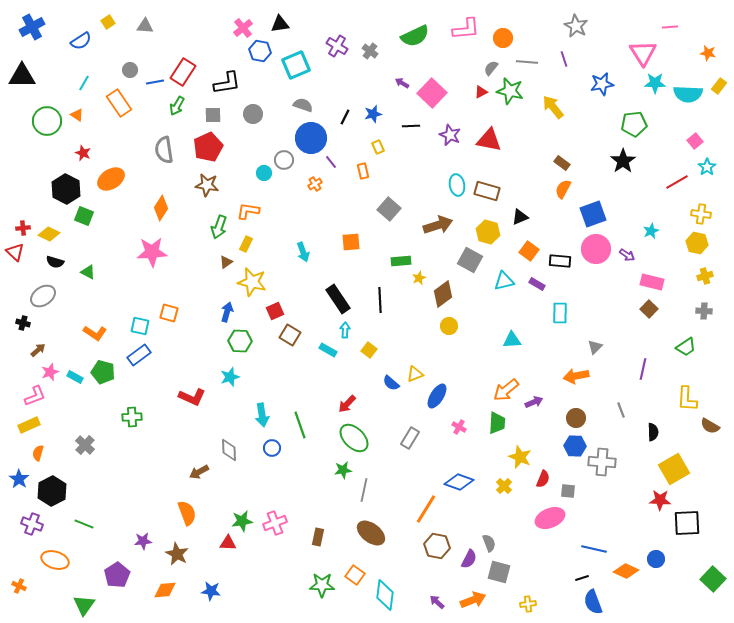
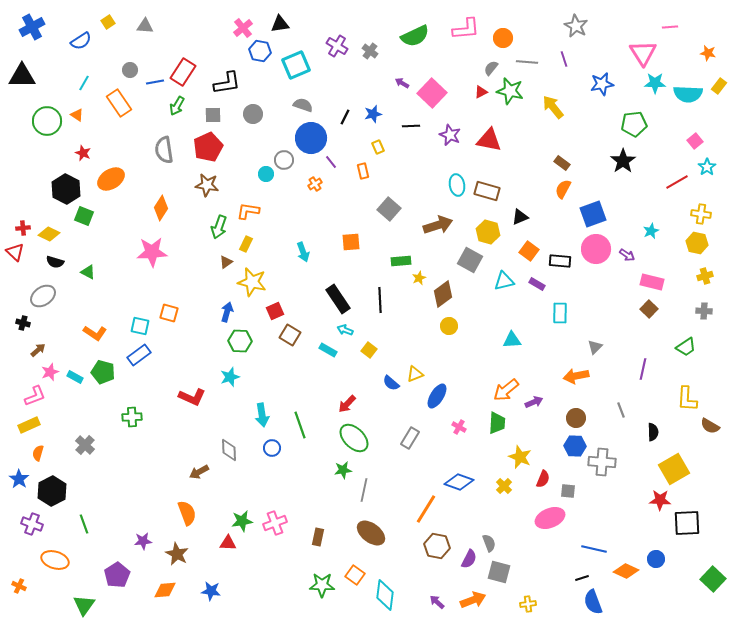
cyan circle at (264, 173): moved 2 px right, 1 px down
cyan arrow at (345, 330): rotated 70 degrees counterclockwise
green line at (84, 524): rotated 48 degrees clockwise
